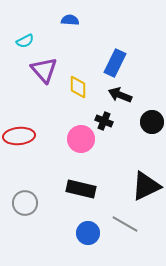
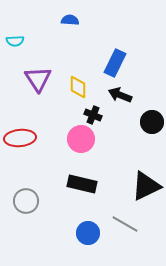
cyan semicircle: moved 10 px left; rotated 24 degrees clockwise
purple triangle: moved 6 px left, 9 px down; rotated 8 degrees clockwise
black cross: moved 11 px left, 6 px up
red ellipse: moved 1 px right, 2 px down
black rectangle: moved 1 px right, 5 px up
gray circle: moved 1 px right, 2 px up
